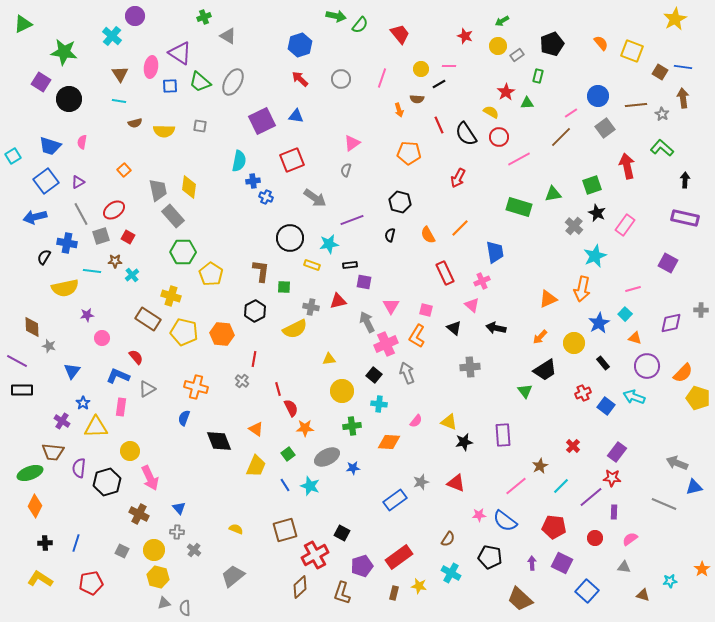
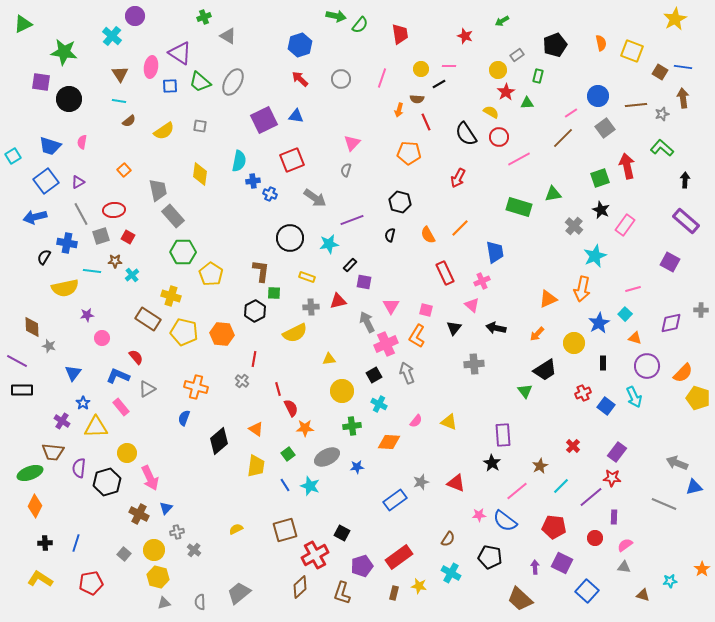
red trapezoid at (400, 34): rotated 30 degrees clockwise
orange semicircle at (601, 43): rotated 28 degrees clockwise
black pentagon at (552, 44): moved 3 px right, 1 px down
yellow circle at (498, 46): moved 24 px down
purple square at (41, 82): rotated 24 degrees counterclockwise
orange arrow at (399, 110): rotated 32 degrees clockwise
gray star at (662, 114): rotated 24 degrees clockwise
purple square at (262, 121): moved 2 px right, 1 px up
brown semicircle at (135, 123): moved 6 px left, 2 px up; rotated 24 degrees counterclockwise
red line at (439, 125): moved 13 px left, 3 px up
yellow semicircle at (164, 131): rotated 35 degrees counterclockwise
brown line at (561, 137): moved 2 px right, 1 px down
pink triangle at (352, 143): rotated 12 degrees counterclockwise
green square at (592, 185): moved 8 px right, 7 px up
yellow diamond at (189, 187): moved 11 px right, 13 px up
blue cross at (266, 197): moved 4 px right, 3 px up
red ellipse at (114, 210): rotated 30 degrees clockwise
black star at (597, 213): moved 4 px right, 3 px up
purple rectangle at (685, 218): moved 1 px right, 3 px down; rotated 28 degrees clockwise
purple square at (668, 263): moved 2 px right, 1 px up
yellow rectangle at (312, 265): moved 5 px left, 12 px down
black rectangle at (350, 265): rotated 40 degrees counterclockwise
green square at (284, 287): moved 10 px left, 6 px down
gray cross at (311, 307): rotated 14 degrees counterclockwise
black triangle at (454, 328): rotated 28 degrees clockwise
yellow semicircle at (295, 329): moved 4 px down
orange arrow at (540, 337): moved 3 px left, 3 px up
black rectangle at (603, 363): rotated 40 degrees clockwise
gray cross at (470, 367): moved 4 px right, 3 px up
blue triangle at (72, 371): moved 1 px right, 2 px down
black square at (374, 375): rotated 21 degrees clockwise
cyan arrow at (634, 397): rotated 135 degrees counterclockwise
cyan cross at (379, 404): rotated 21 degrees clockwise
pink rectangle at (121, 407): rotated 48 degrees counterclockwise
black diamond at (219, 441): rotated 72 degrees clockwise
black star at (464, 442): moved 28 px right, 21 px down; rotated 30 degrees counterclockwise
yellow circle at (130, 451): moved 3 px left, 2 px down
yellow trapezoid at (256, 466): rotated 15 degrees counterclockwise
blue star at (353, 468): moved 4 px right, 1 px up
pink line at (516, 486): moved 1 px right, 5 px down
blue triangle at (179, 508): moved 13 px left; rotated 24 degrees clockwise
purple rectangle at (614, 512): moved 5 px down
yellow semicircle at (236, 529): rotated 48 degrees counterclockwise
gray cross at (177, 532): rotated 16 degrees counterclockwise
pink semicircle at (630, 539): moved 5 px left, 6 px down
gray square at (122, 551): moved 2 px right, 3 px down; rotated 16 degrees clockwise
purple arrow at (532, 563): moved 3 px right, 4 px down
gray trapezoid at (233, 576): moved 6 px right, 17 px down
gray semicircle at (185, 608): moved 15 px right, 6 px up
